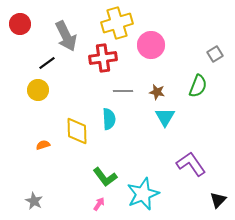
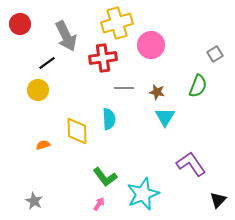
gray line: moved 1 px right, 3 px up
